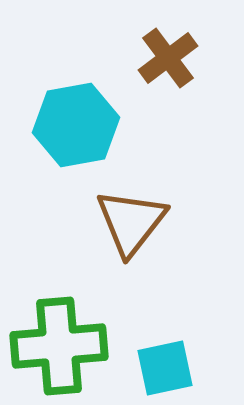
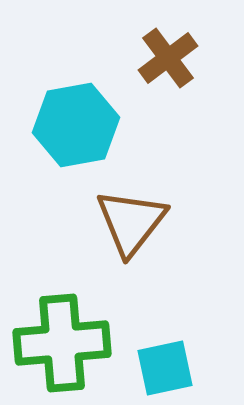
green cross: moved 3 px right, 3 px up
